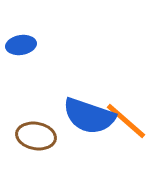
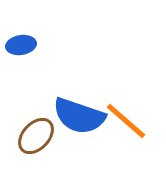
blue semicircle: moved 10 px left
brown ellipse: rotated 57 degrees counterclockwise
